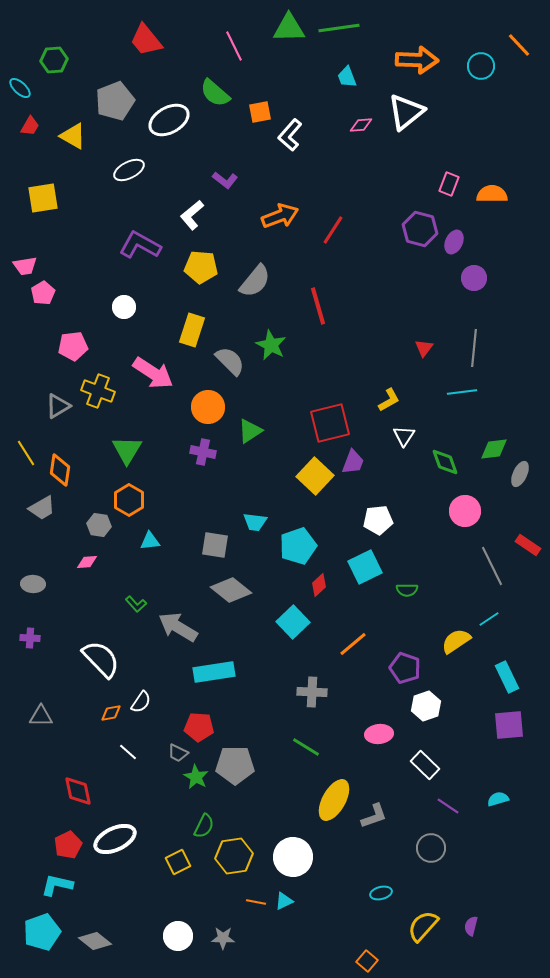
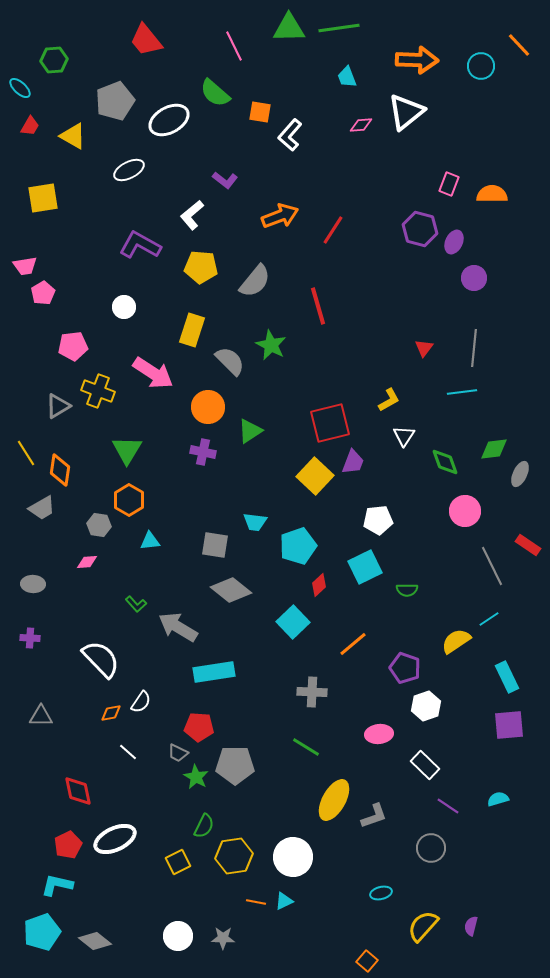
orange square at (260, 112): rotated 20 degrees clockwise
